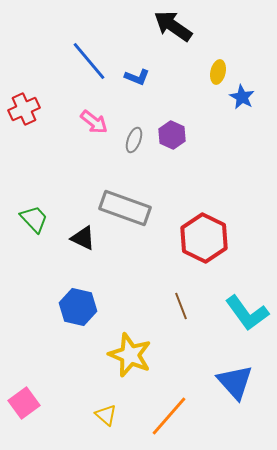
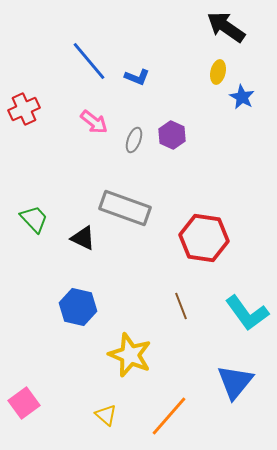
black arrow: moved 53 px right, 1 px down
red hexagon: rotated 18 degrees counterclockwise
blue triangle: rotated 21 degrees clockwise
